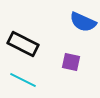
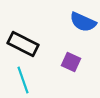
purple square: rotated 12 degrees clockwise
cyan line: rotated 44 degrees clockwise
